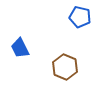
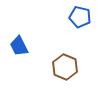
blue trapezoid: moved 1 px left, 2 px up
